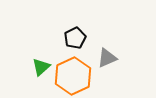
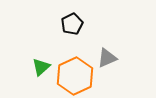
black pentagon: moved 3 px left, 14 px up
orange hexagon: moved 2 px right
